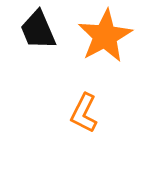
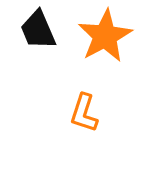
orange L-shape: rotated 9 degrees counterclockwise
